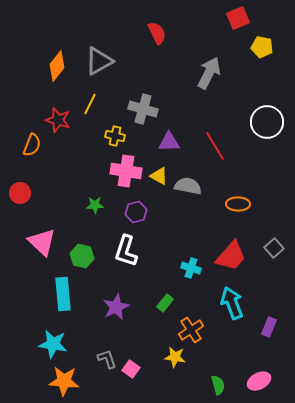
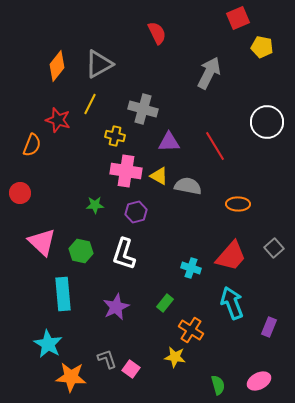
gray triangle: moved 3 px down
white L-shape: moved 2 px left, 3 px down
green hexagon: moved 1 px left, 5 px up
orange cross: rotated 25 degrees counterclockwise
cyan star: moved 5 px left; rotated 20 degrees clockwise
orange star: moved 7 px right, 4 px up
